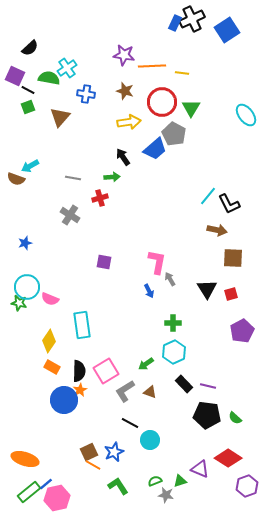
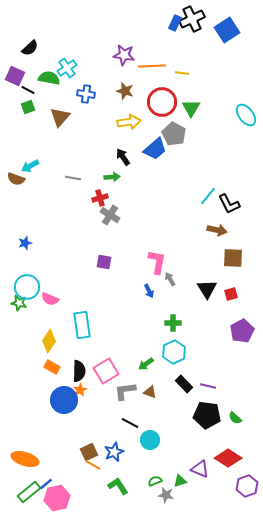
gray cross at (70, 215): moved 40 px right
gray L-shape at (125, 391): rotated 25 degrees clockwise
